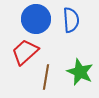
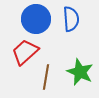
blue semicircle: moved 1 px up
